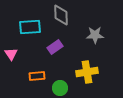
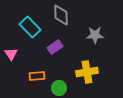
cyan rectangle: rotated 50 degrees clockwise
green circle: moved 1 px left
